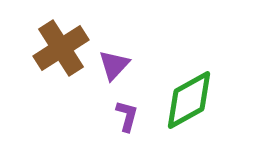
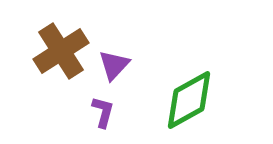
brown cross: moved 3 px down
purple L-shape: moved 24 px left, 4 px up
